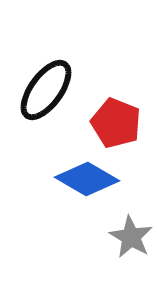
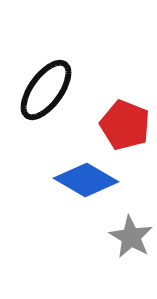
red pentagon: moved 9 px right, 2 px down
blue diamond: moved 1 px left, 1 px down
